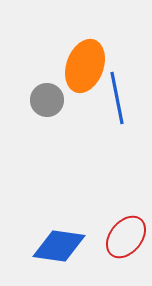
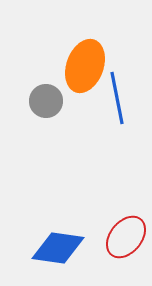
gray circle: moved 1 px left, 1 px down
blue diamond: moved 1 px left, 2 px down
